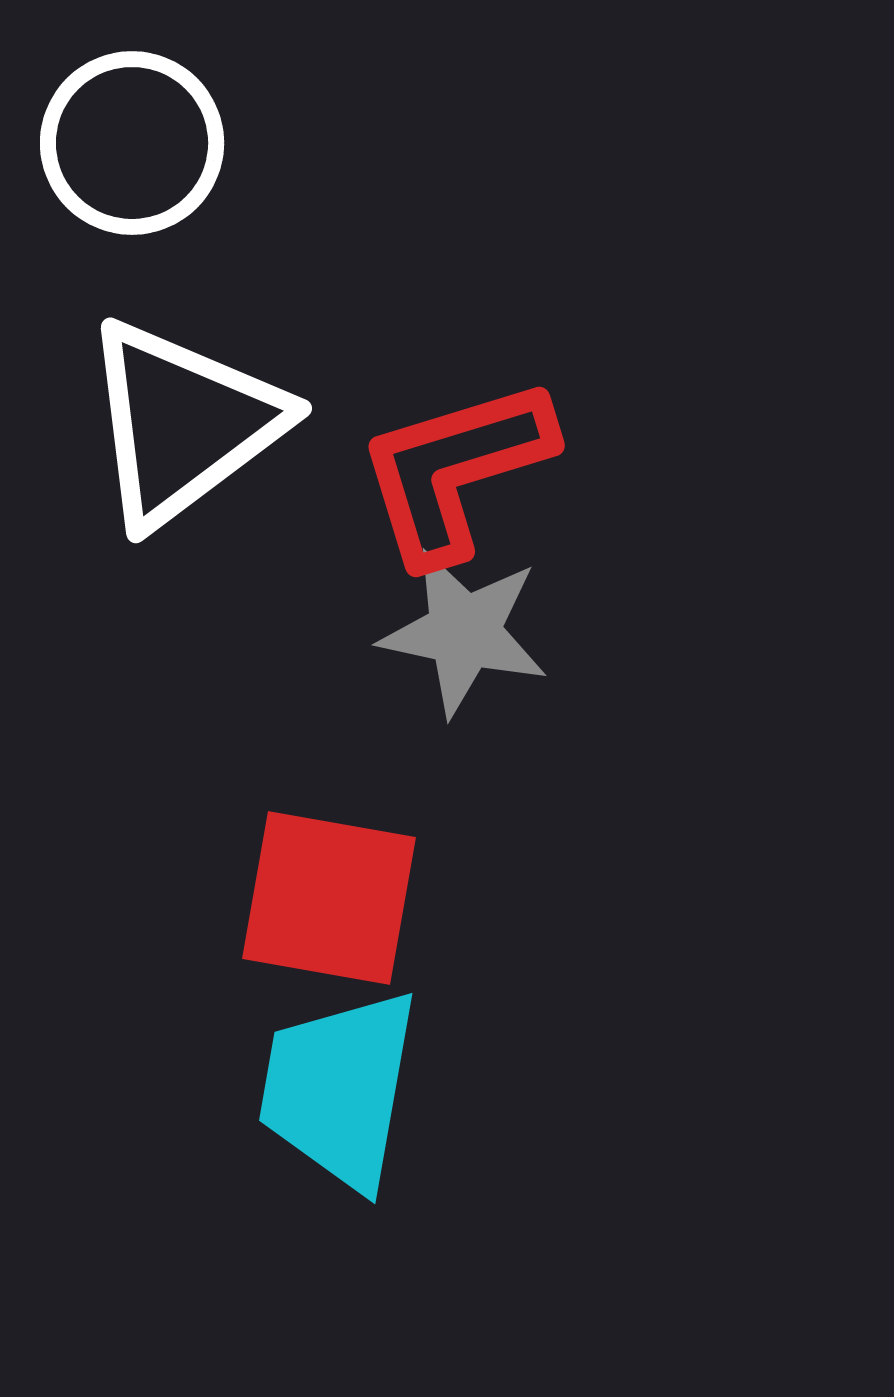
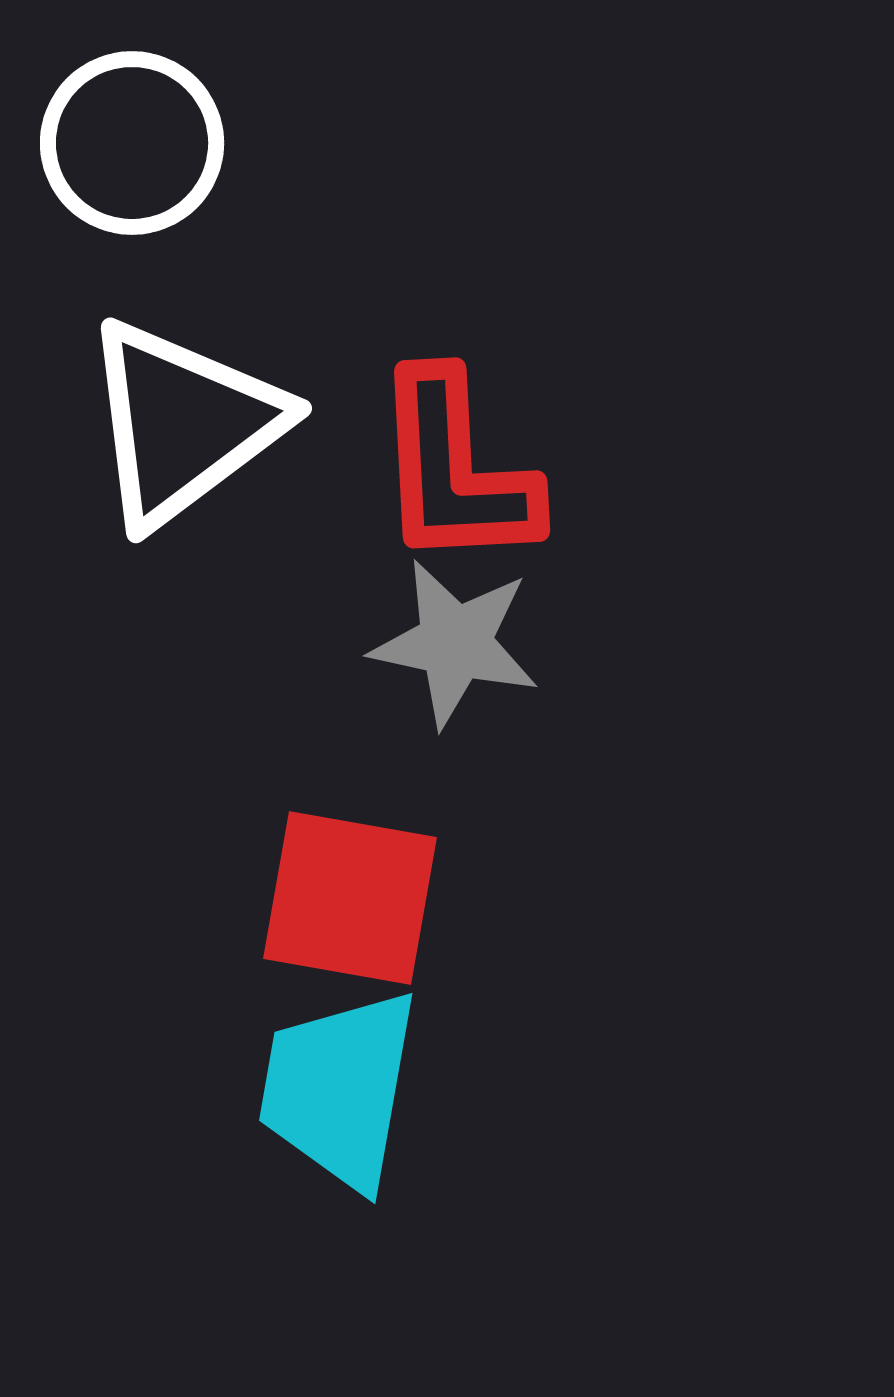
red L-shape: rotated 76 degrees counterclockwise
gray star: moved 9 px left, 11 px down
red square: moved 21 px right
